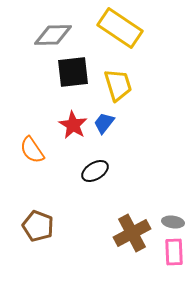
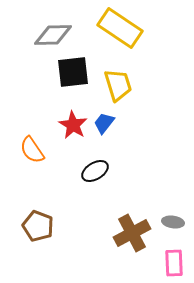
pink rectangle: moved 11 px down
